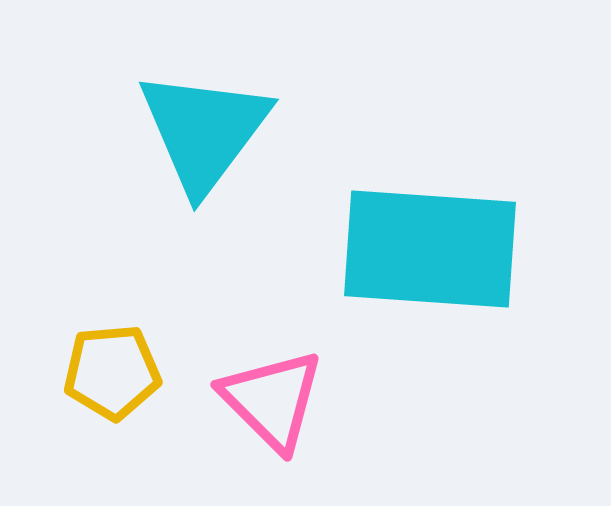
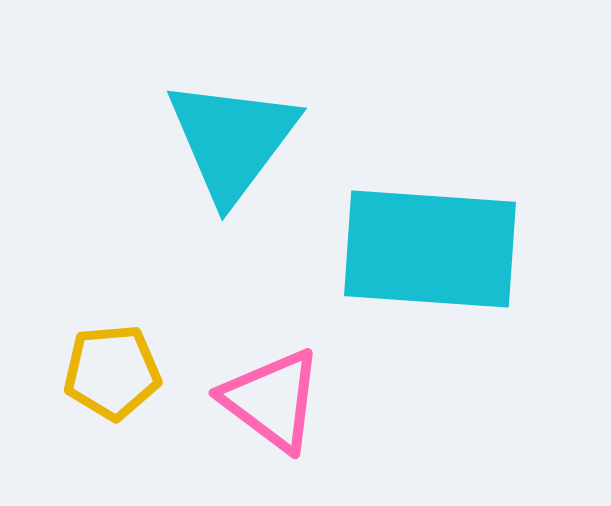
cyan triangle: moved 28 px right, 9 px down
pink triangle: rotated 8 degrees counterclockwise
